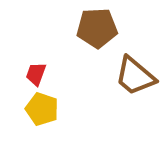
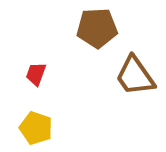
brown trapezoid: rotated 15 degrees clockwise
yellow pentagon: moved 6 px left, 19 px down
